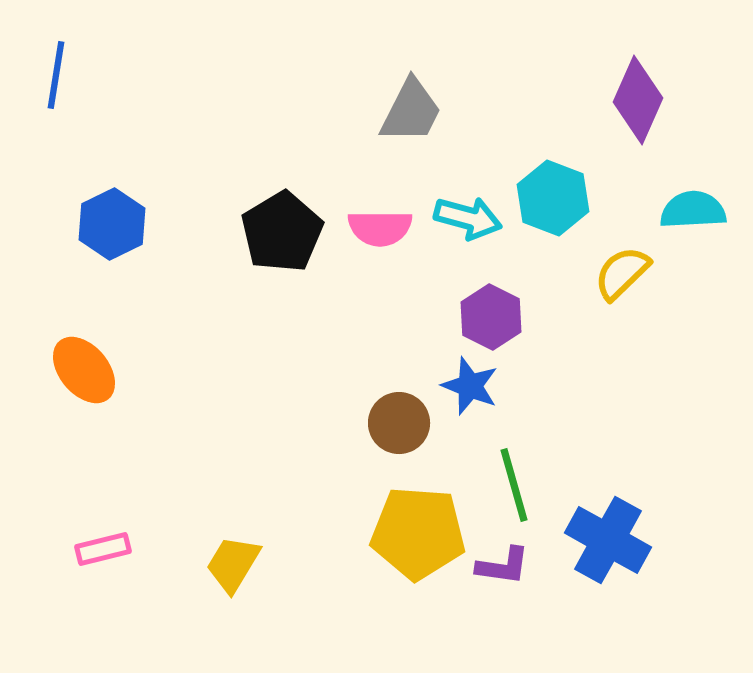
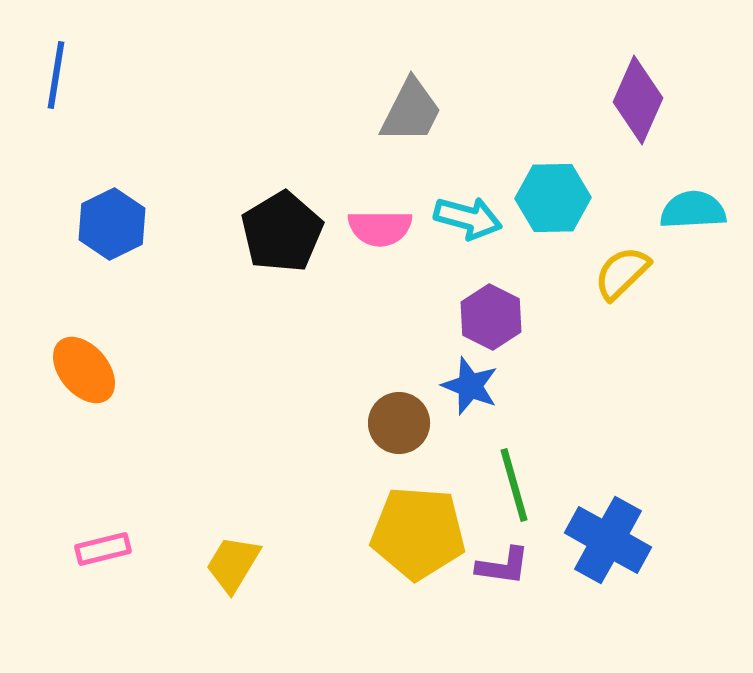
cyan hexagon: rotated 22 degrees counterclockwise
